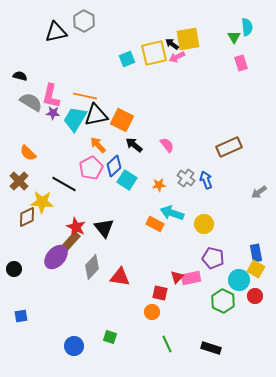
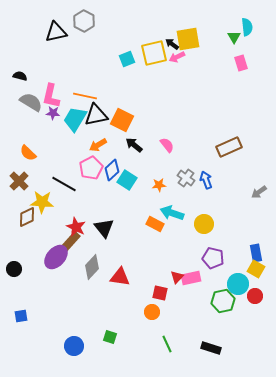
orange arrow at (98, 145): rotated 78 degrees counterclockwise
blue diamond at (114, 166): moved 2 px left, 4 px down
cyan circle at (239, 280): moved 1 px left, 4 px down
green hexagon at (223, 301): rotated 20 degrees clockwise
